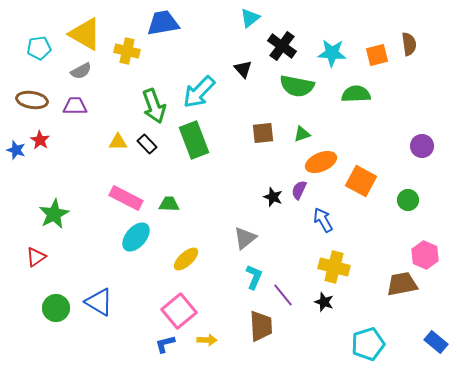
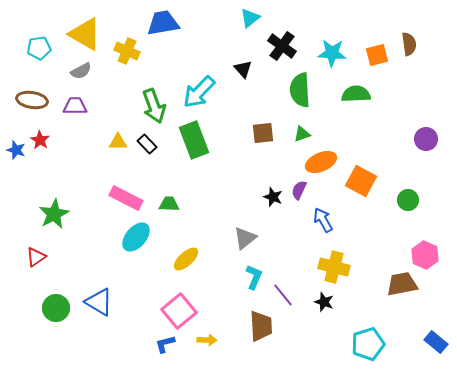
yellow cross at (127, 51): rotated 10 degrees clockwise
green semicircle at (297, 86): moved 3 px right, 4 px down; rotated 76 degrees clockwise
purple circle at (422, 146): moved 4 px right, 7 px up
